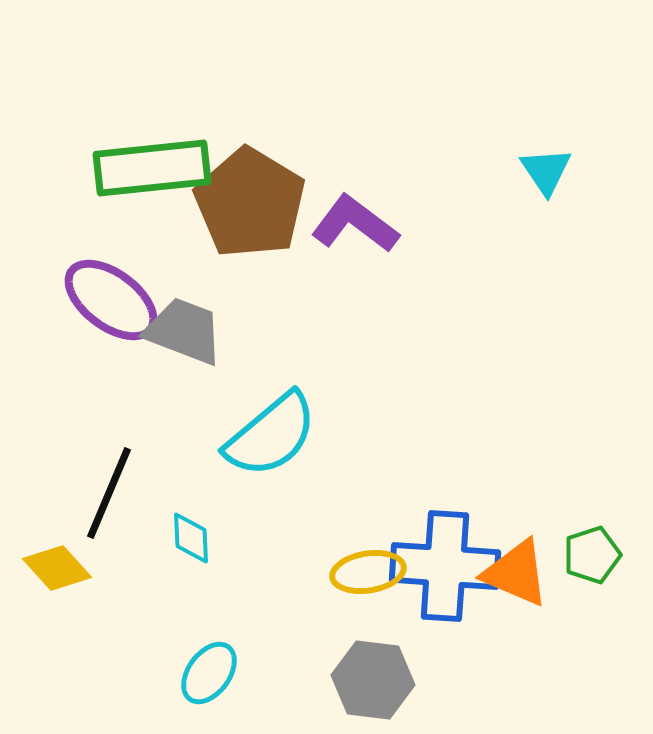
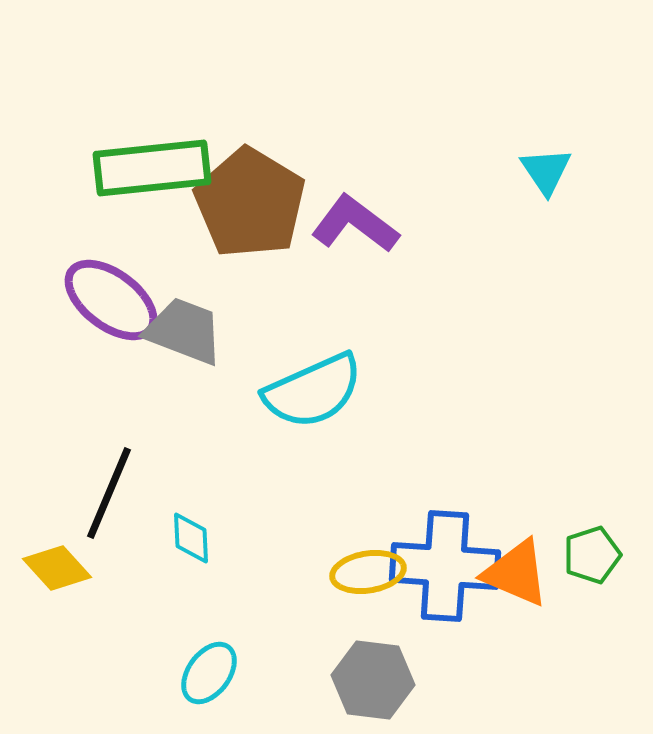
cyan semicircle: moved 42 px right, 44 px up; rotated 16 degrees clockwise
